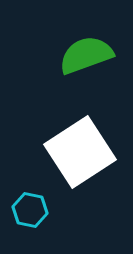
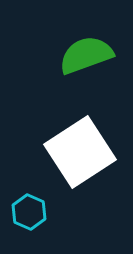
cyan hexagon: moved 1 px left, 2 px down; rotated 12 degrees clockwise
